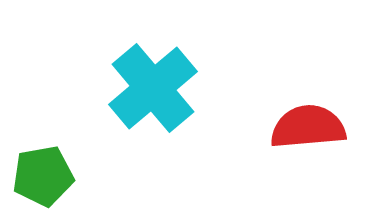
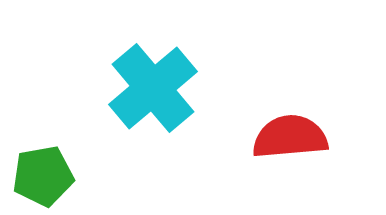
red semicircle: moved 18 px left, 10 px down
